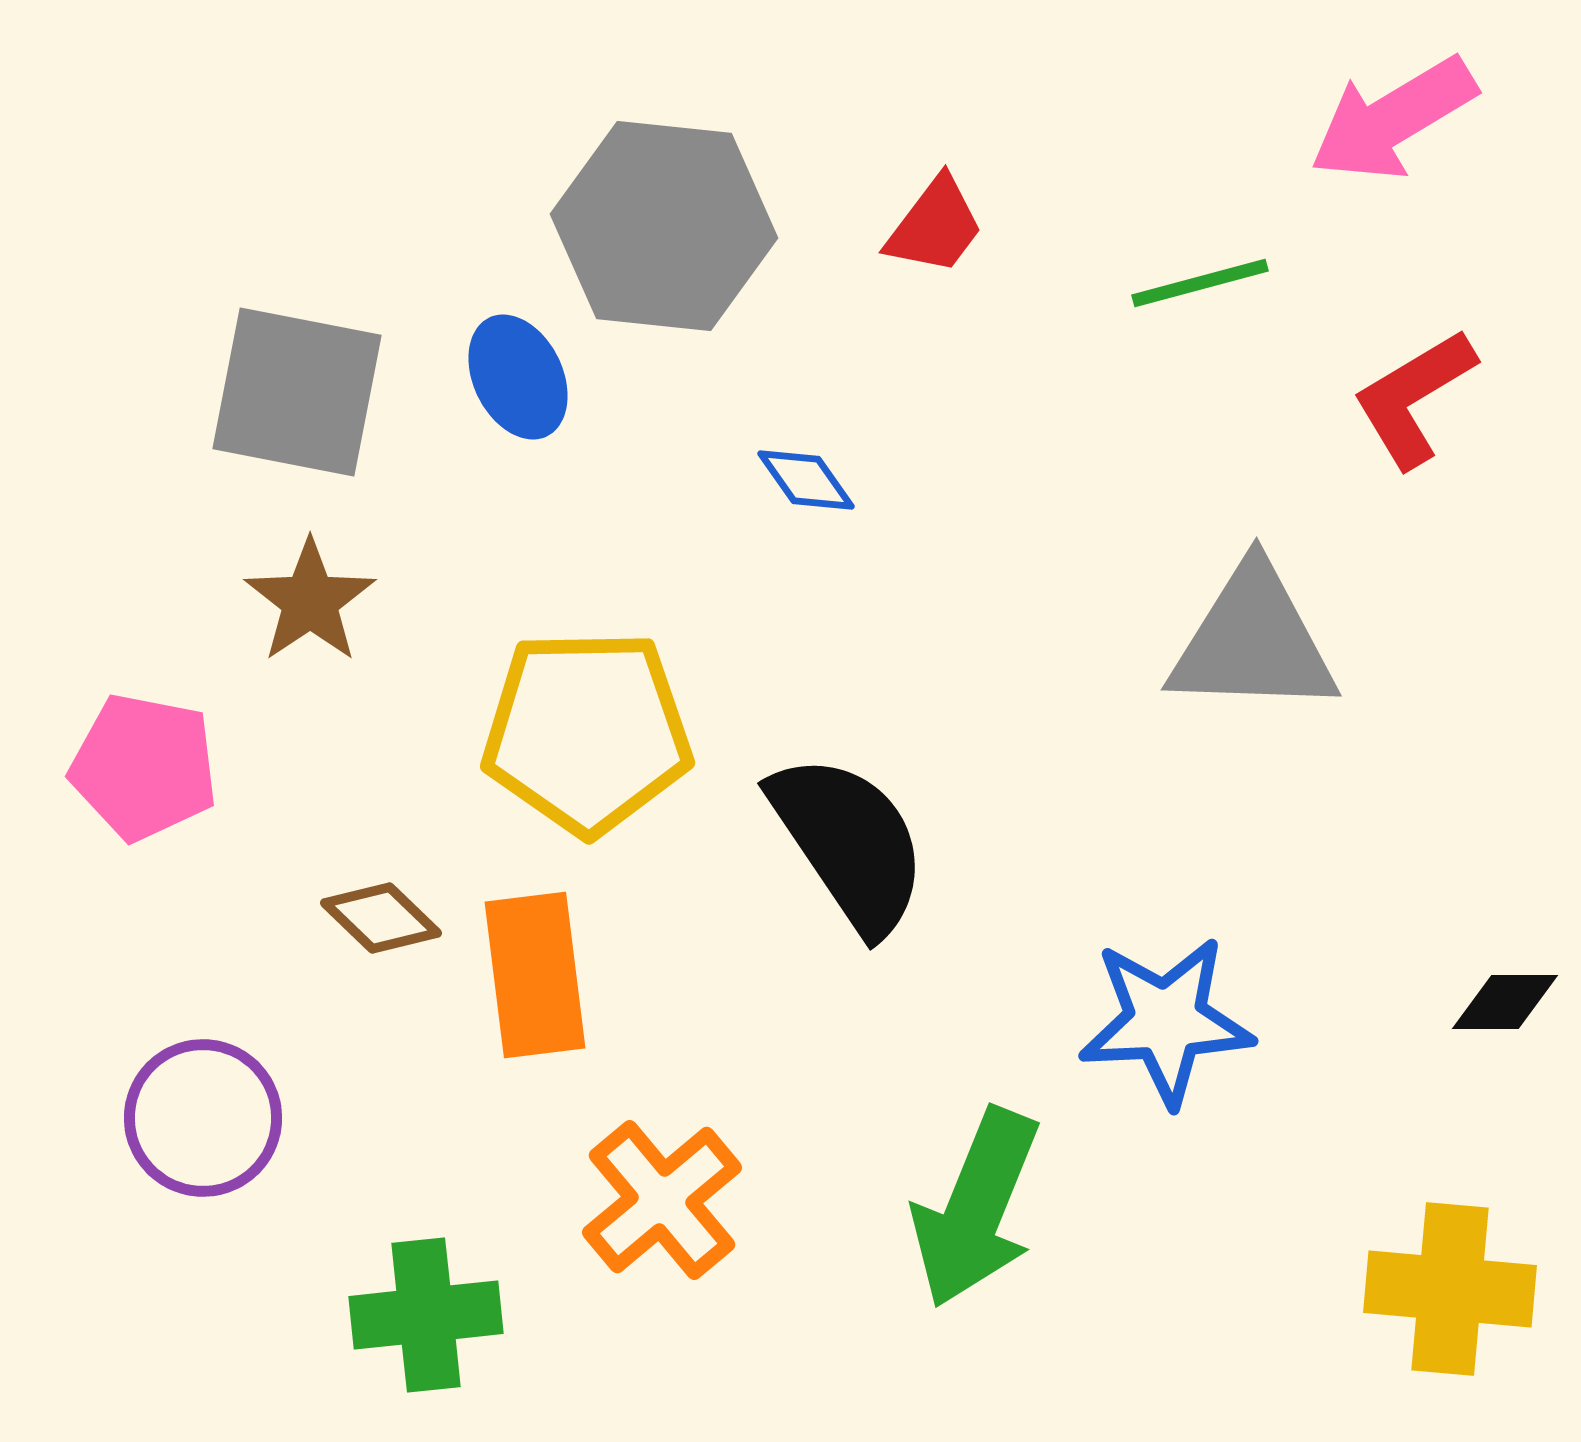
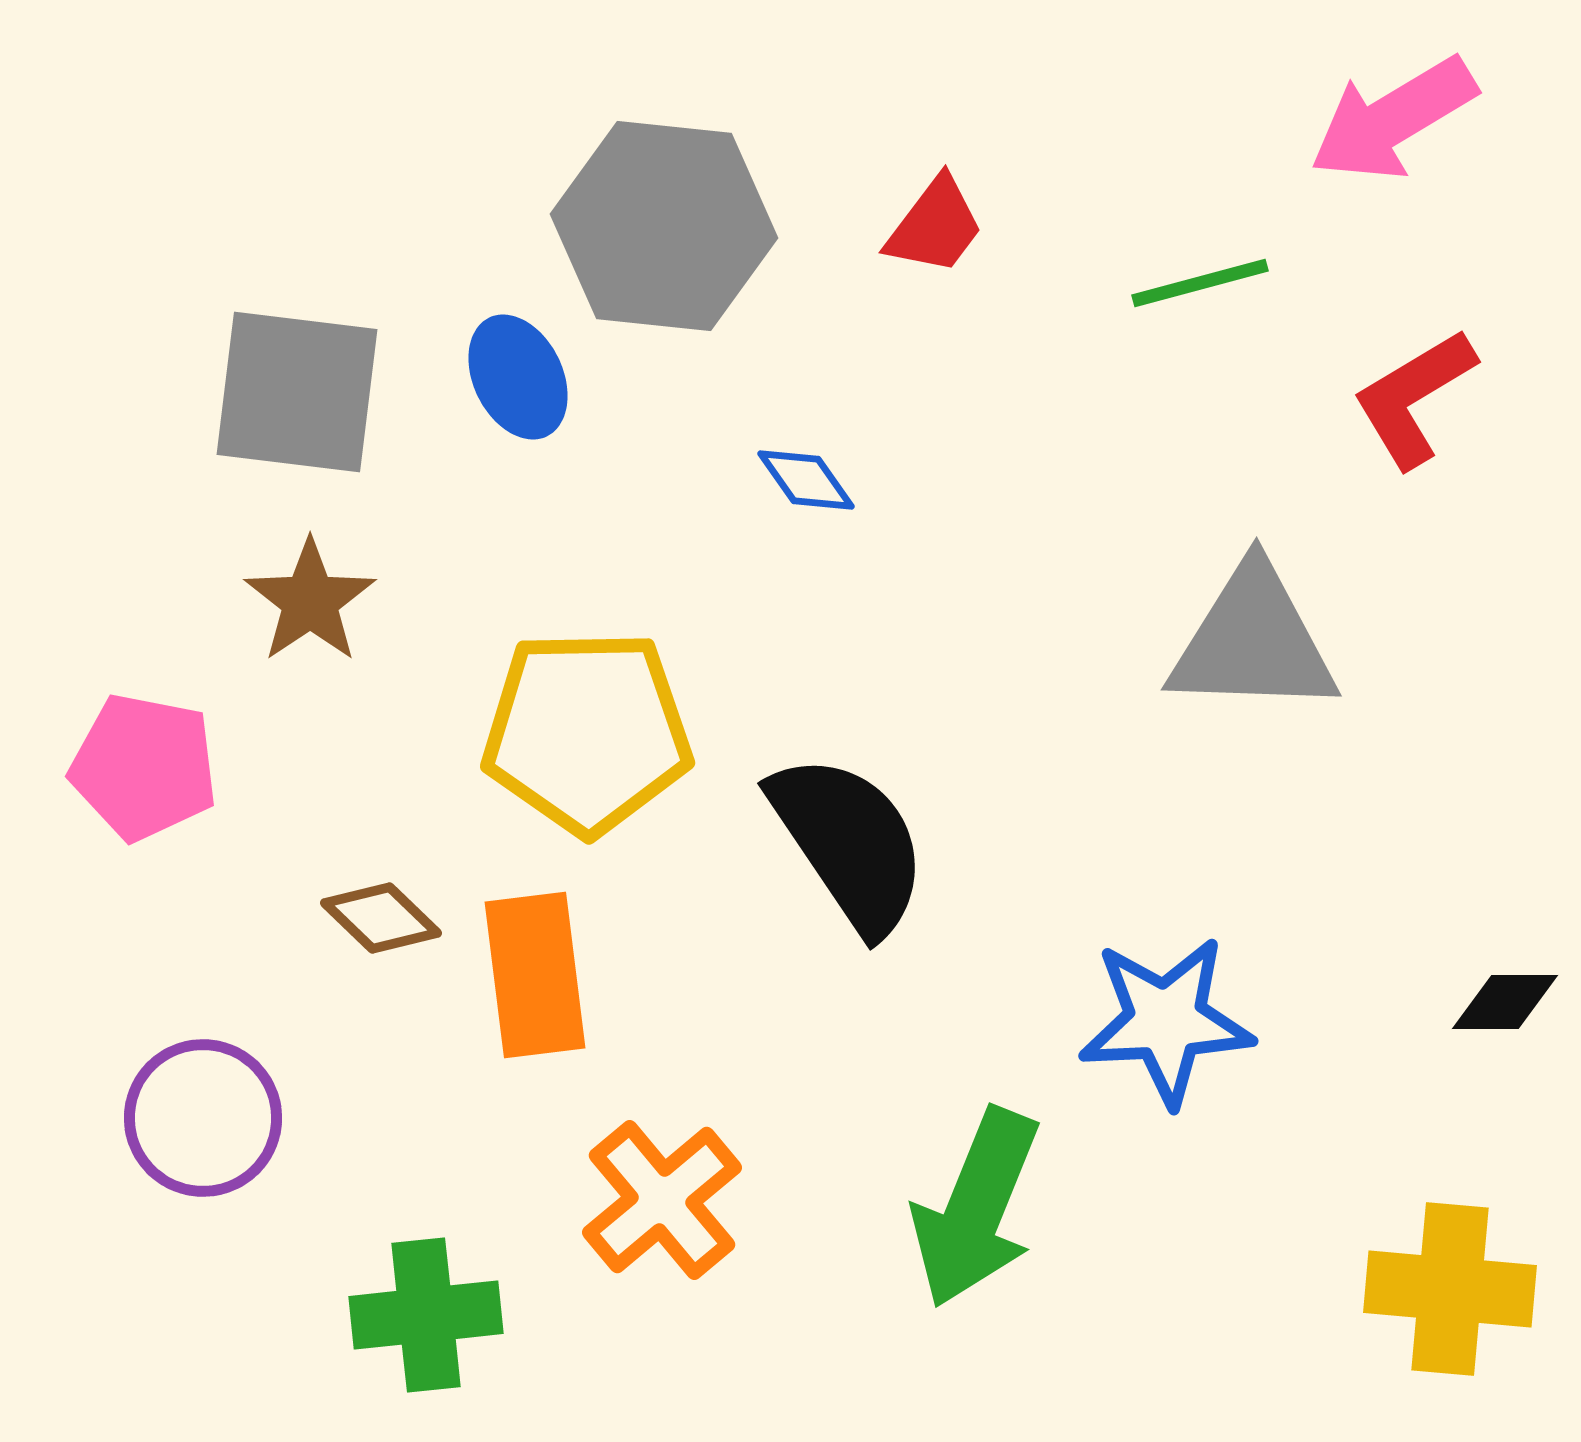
gray square: rotated 4 degrees counterclockwise
